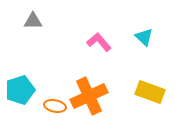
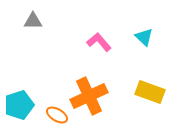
cyan pentagon: moved 1 px left, 15 px down
orange ellipse: moved 2 px right, 9 px down; rotated 20 degrees clockwise
